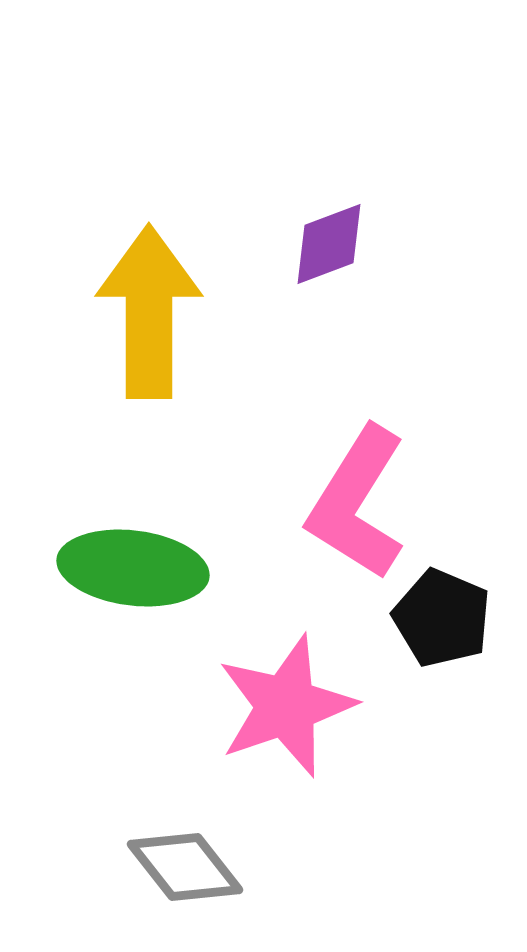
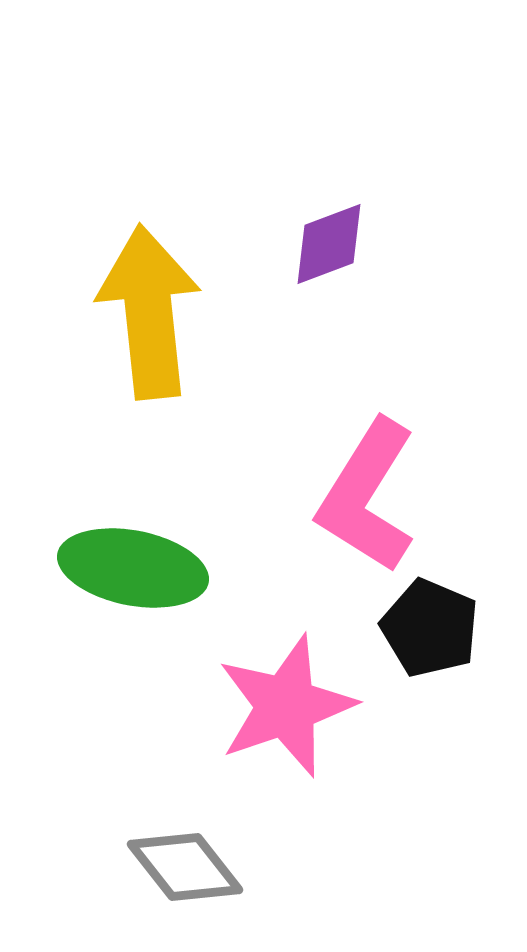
yellow arrow: rotated 6 degrees counterclockwise
pink L-shape: moved 10 px right, 7 px up
green ellipse: rotated 4 degrees clockwise
black pentagon: moved 12 px left, 10 px down
